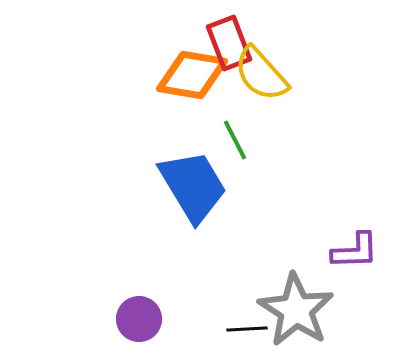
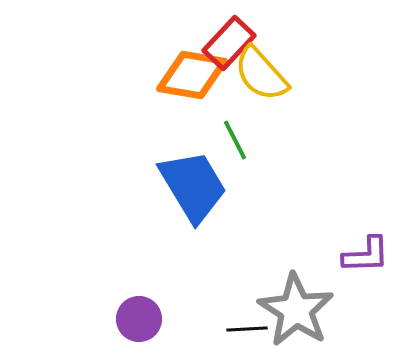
red rectangle: rotated 64 degrees clockwise
purple L-shape: moved 11 px right, 4 px down
